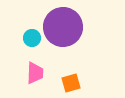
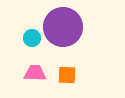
pink trapezoid: rotated 90 degrees counterclockwise
orange square: moved 4 px left, 8 px up; rotated 18 degrees clockwise
